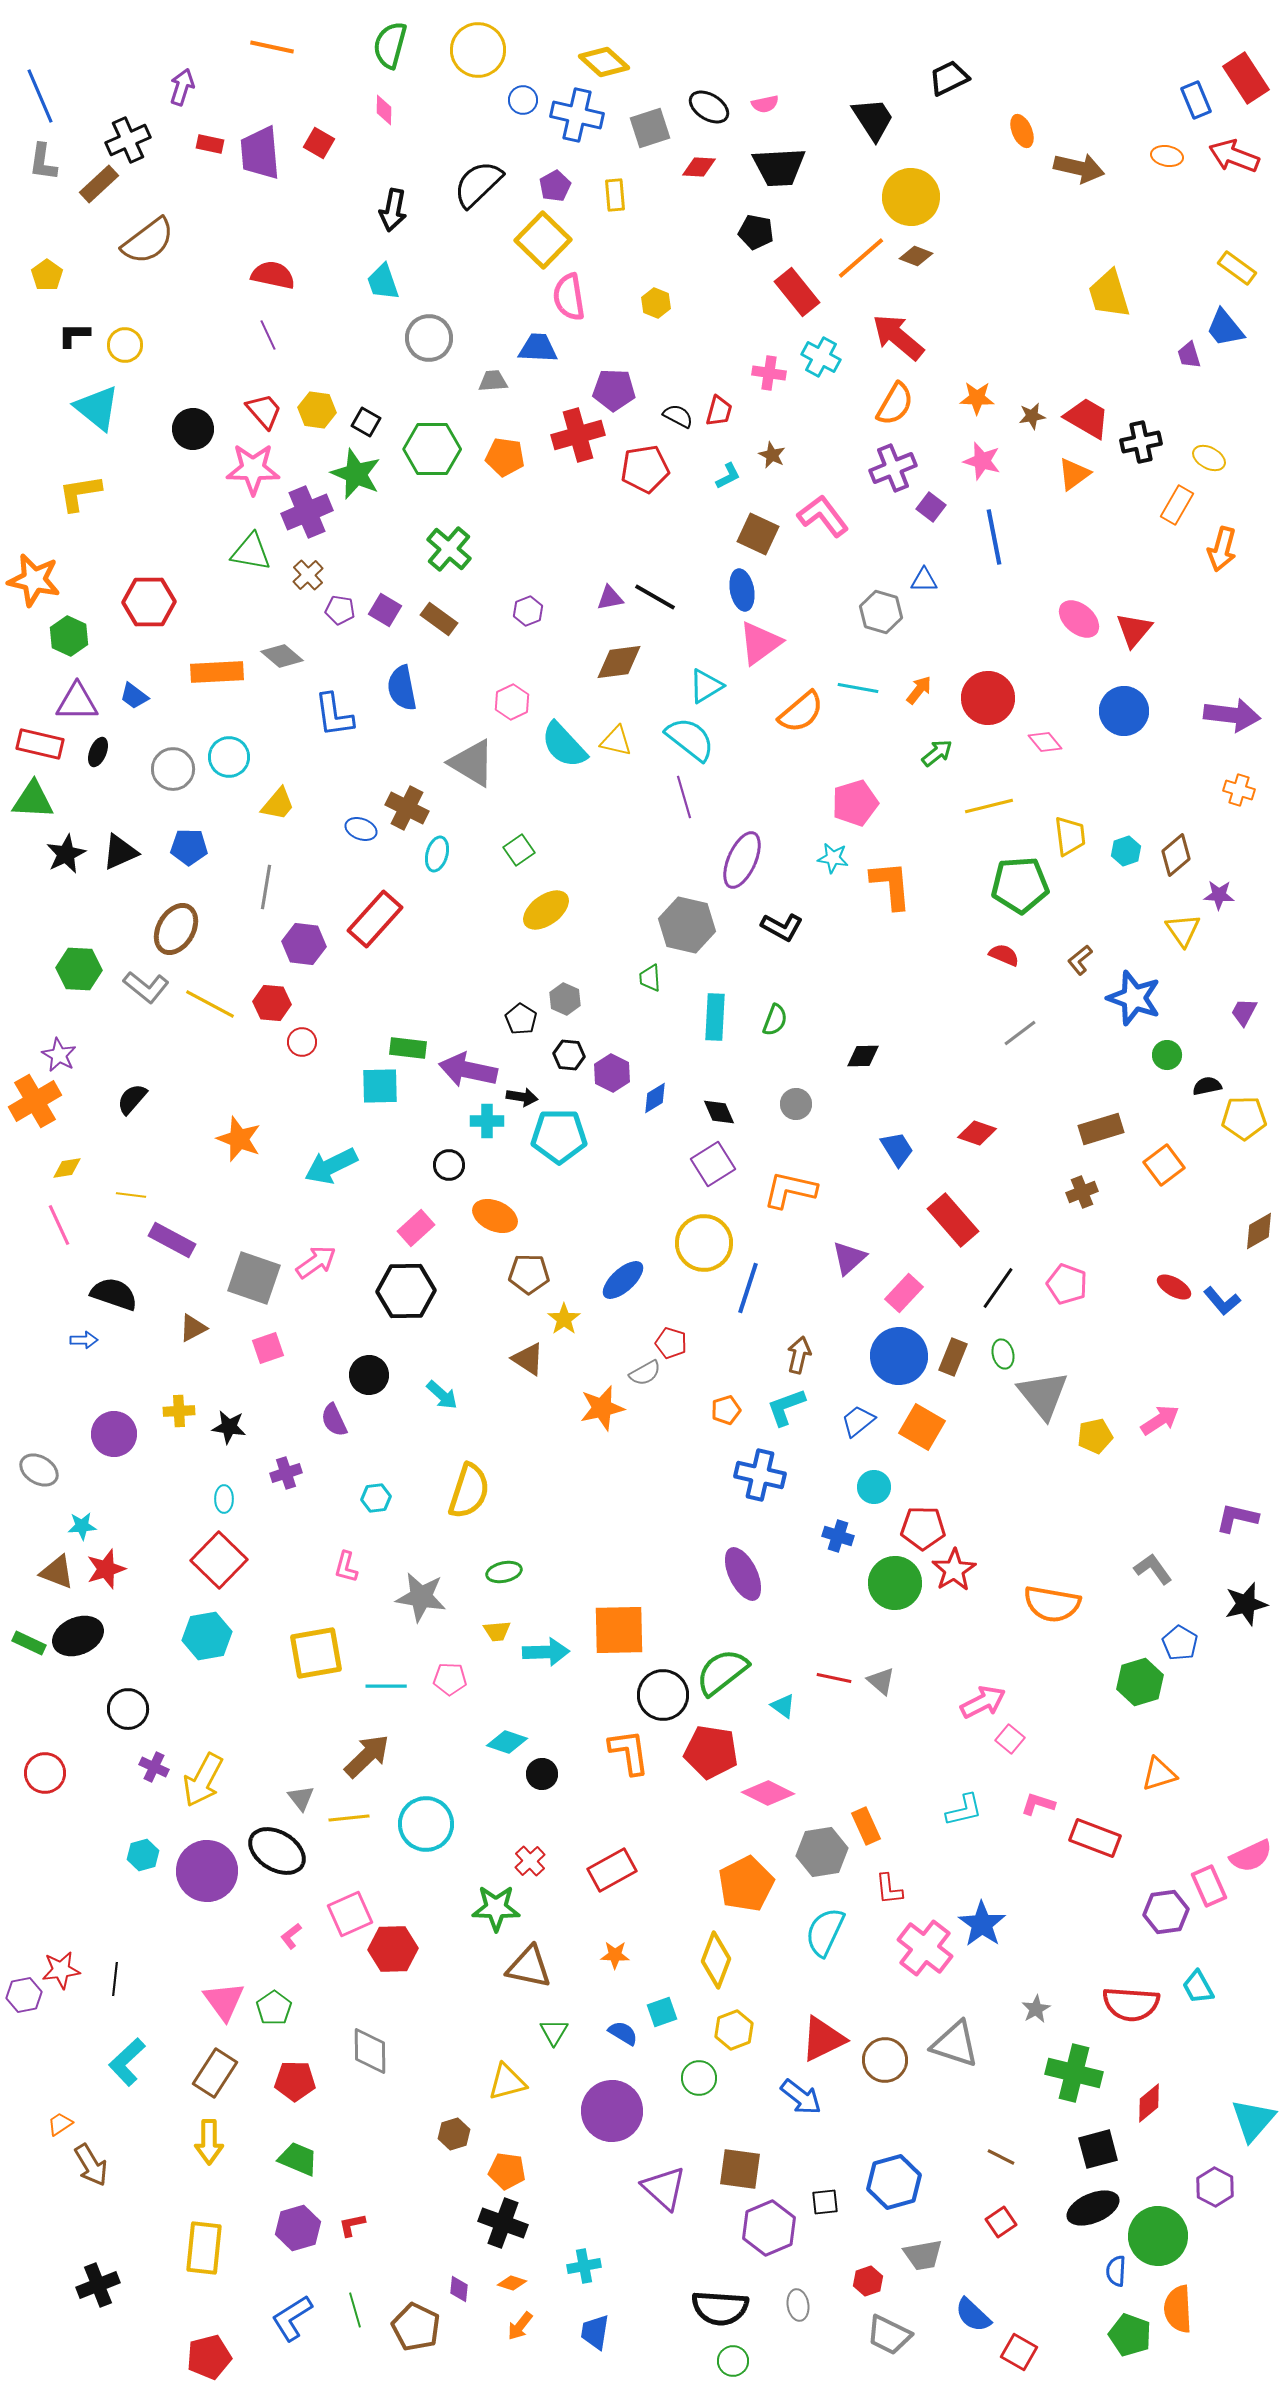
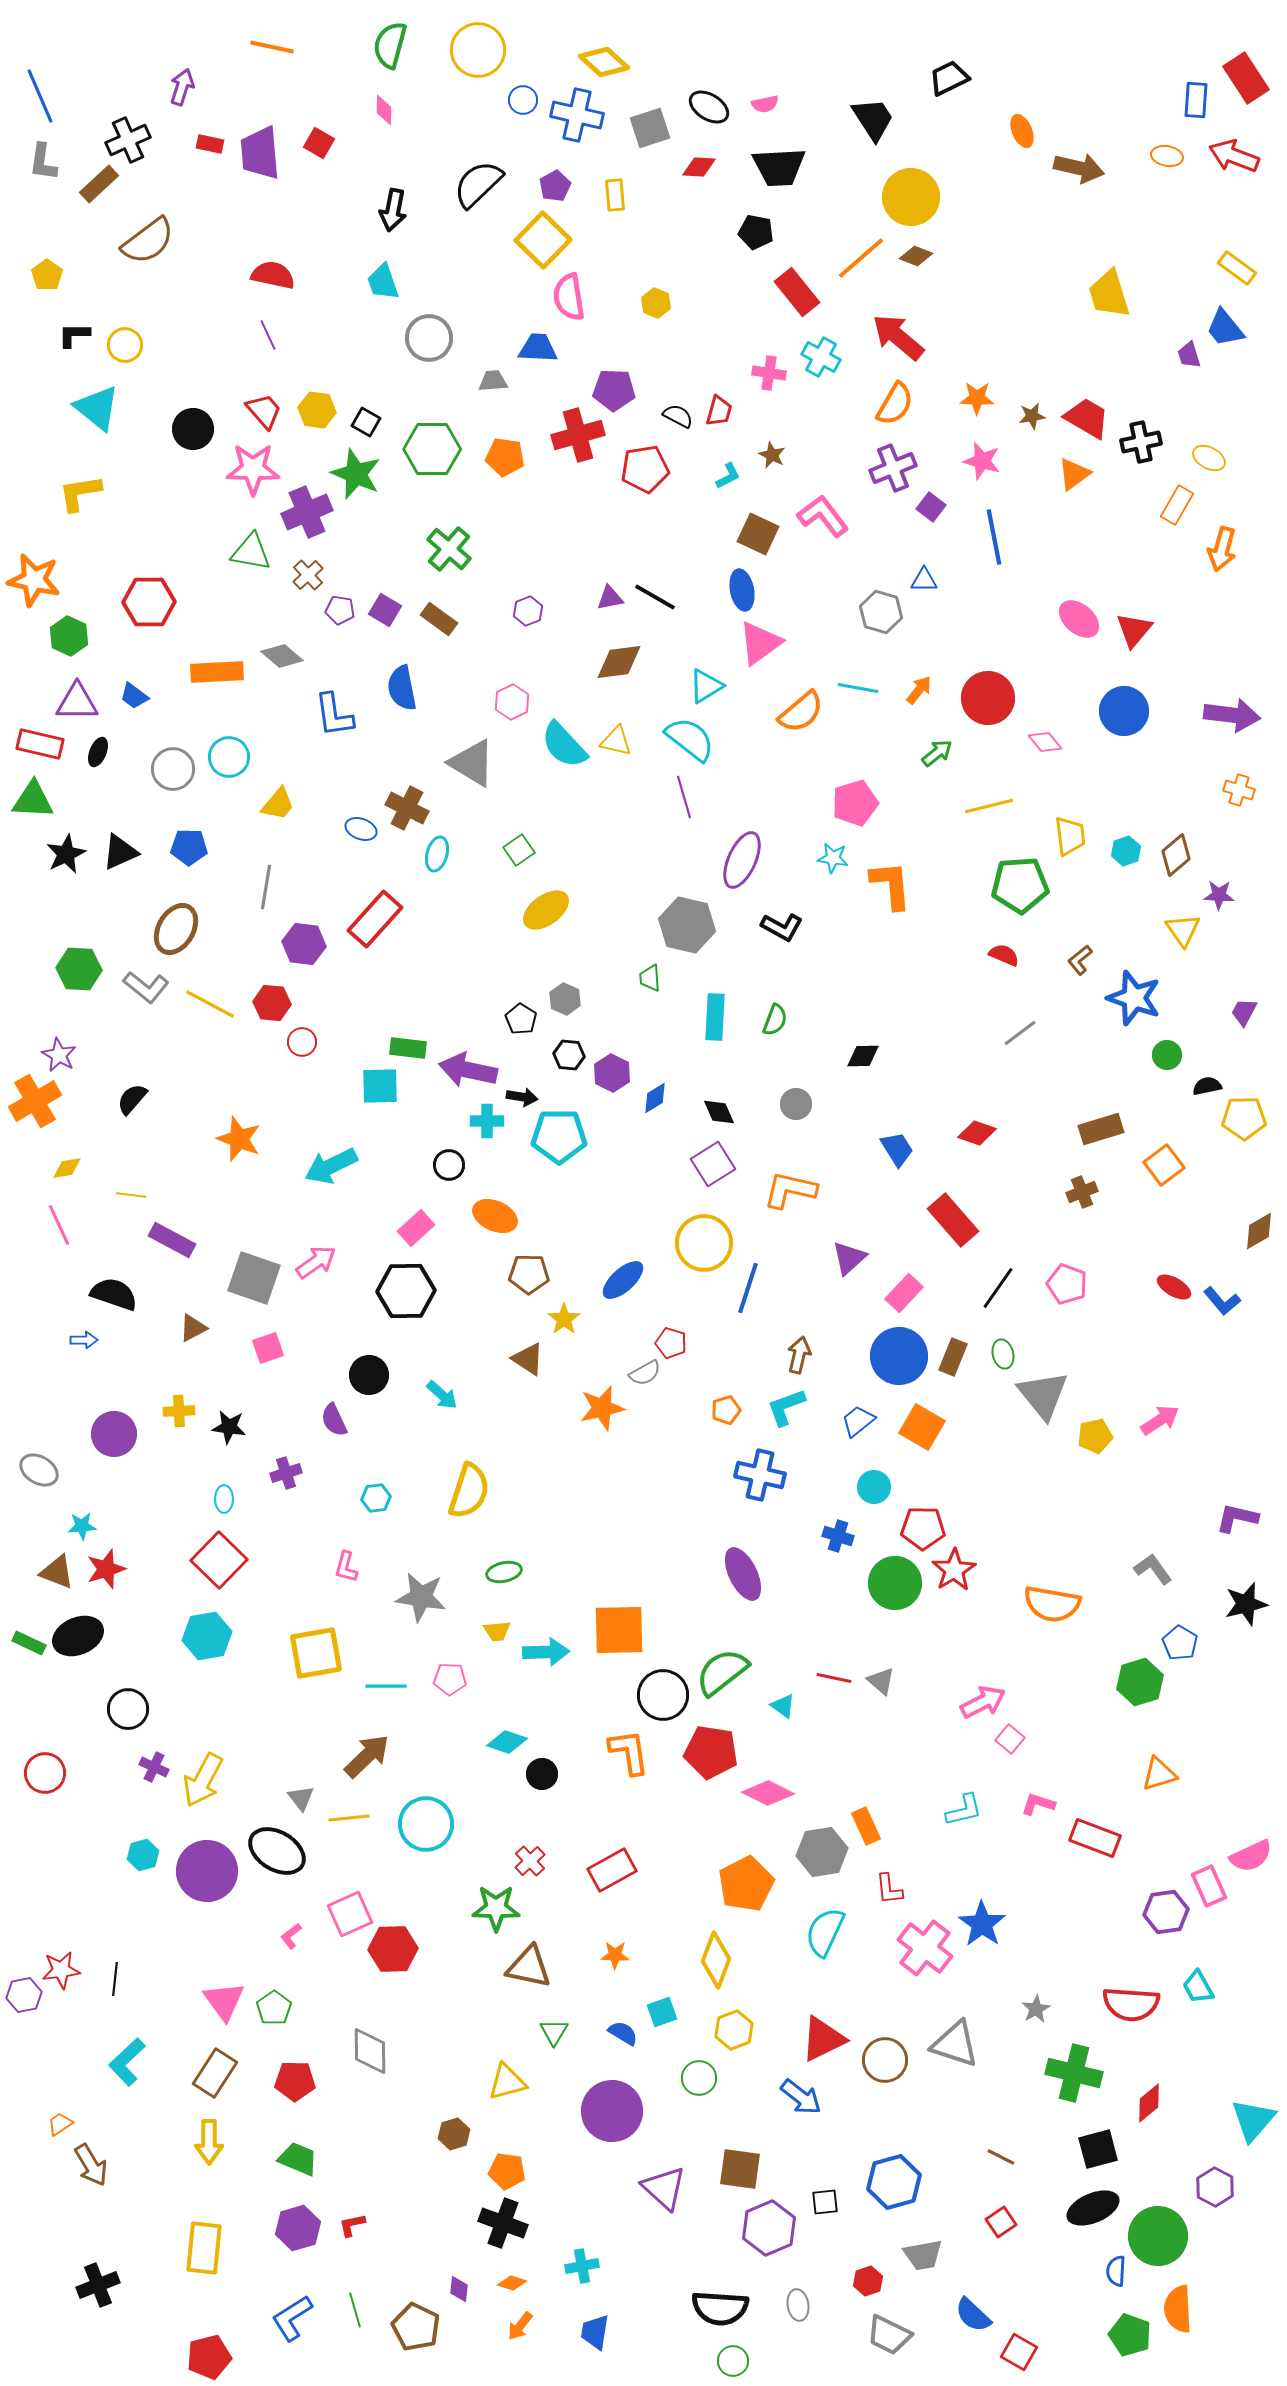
blue rectangle at (1196, 100): rotated 27 degrees clockwise
cyan cross at (584, 2266): moved 2 px left
